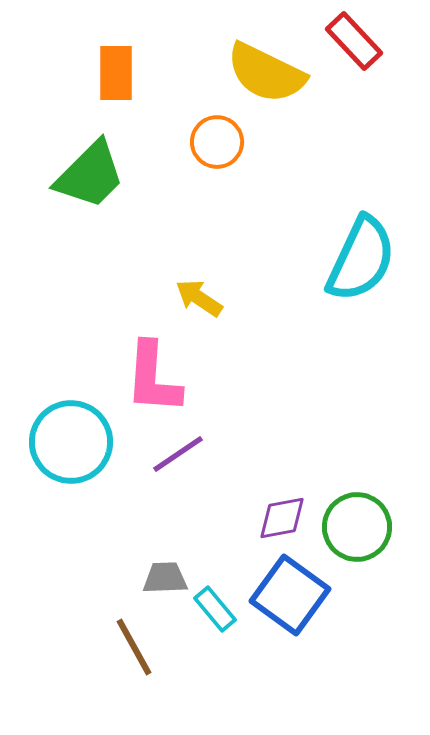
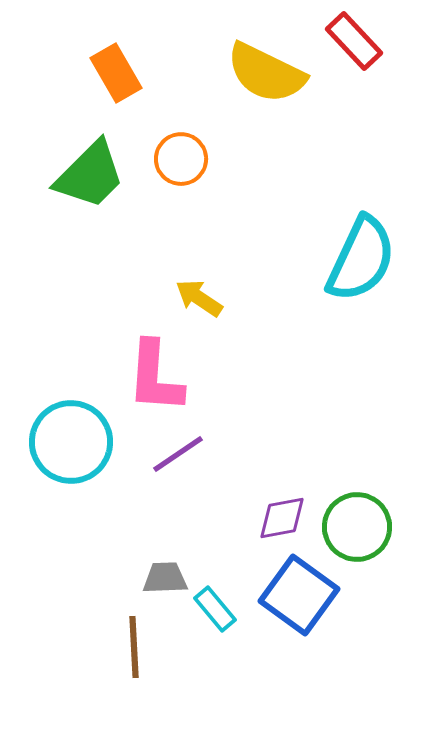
orange rectangle: rotated 30 degrees counterclockwise
orange circle: moved 36 px left, 17 px down
pink L-shape: moved 2 px right, 1 px up
blue square: moved 9 px right
brown line: rotated 26 degrees clockwise
